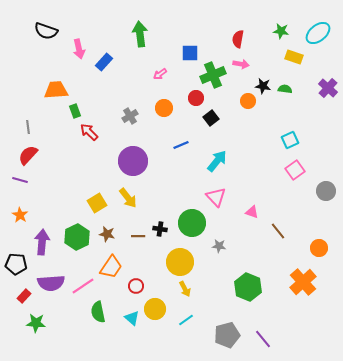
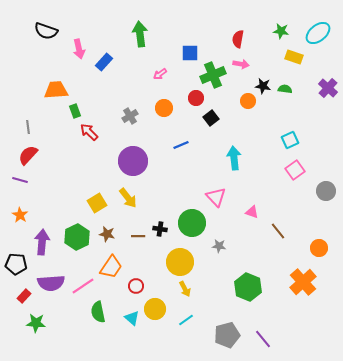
cyan arrow at (217, 161): moved 17 px right, 3 px up; rotated 45 degrees counterclockwise
